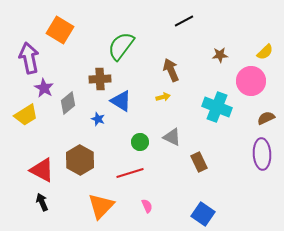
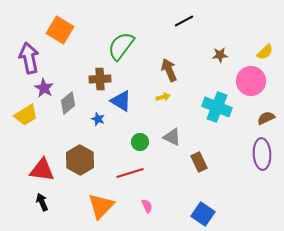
brown arrow: moved 2 px left
red triangle: rotated 20 degrees counterclockwise
